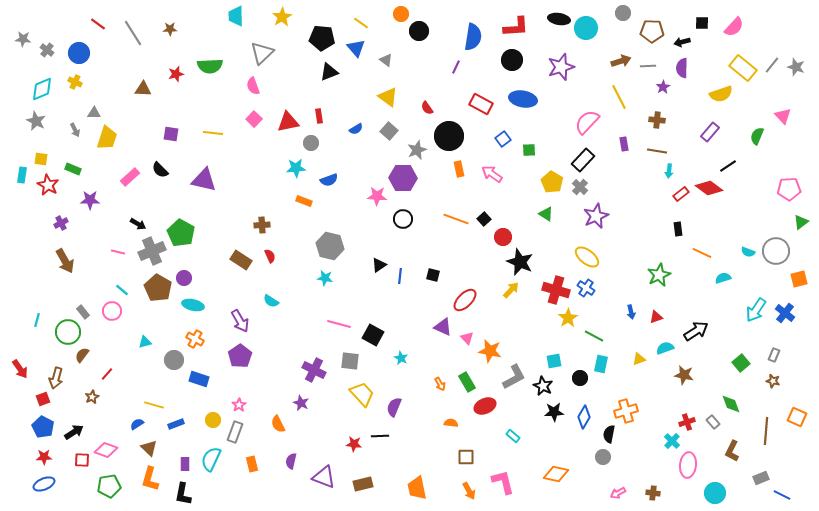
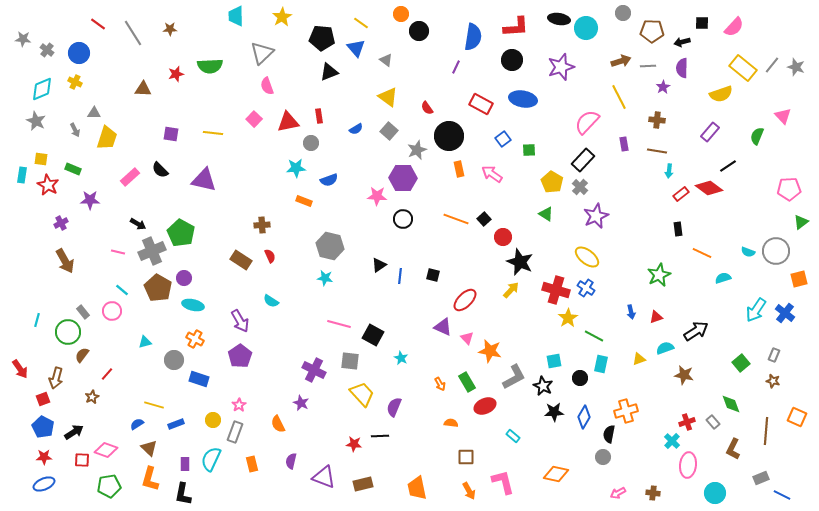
pink semicircle at (253, 86): moved 14 px right
brown L-shape at (732, 451): moved 1 px right, 2 px up
